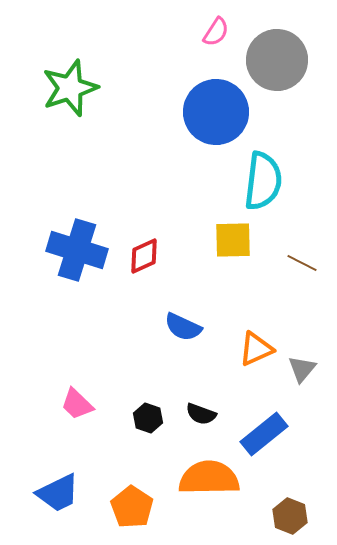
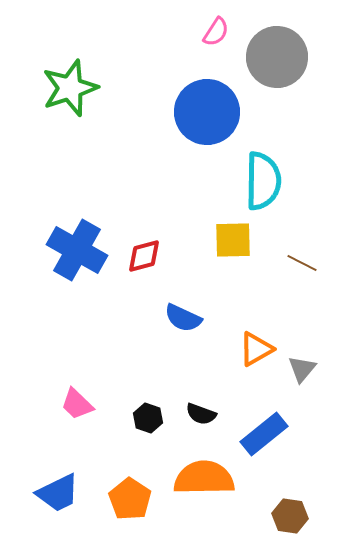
gray circle: moved 3 px up
blue circle: moved 9 px left
cyan semicircle: rotated 6 degrees counterclockwise
blue cross: rotated 12 degrees clockwise
red diamond: rotated 9 degrees clockwise
blue semicircle: moved 9 px up
orange triangle: rotated 6 degrees counterclockwise
orange semicircle: moved 5 px left
orange pentagon: moved 2 px left, 8 px up
brown hexagon: rotated 12 degrees counterclockwise
